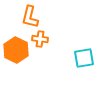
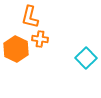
orange hexagon: moved 1 px up
cyan square: moved 2 px right; rotated 35 degrees counterclockwise
